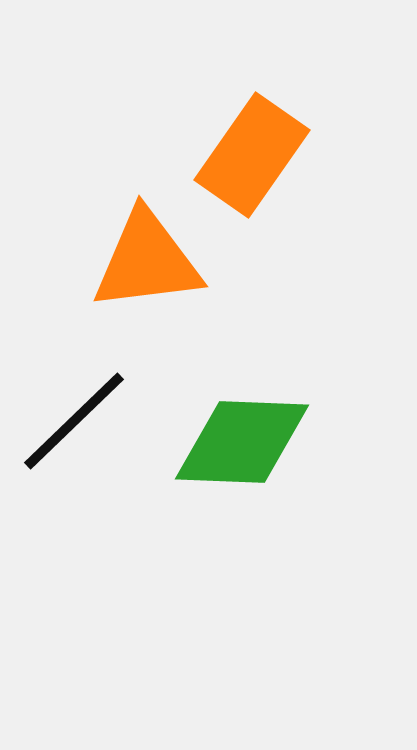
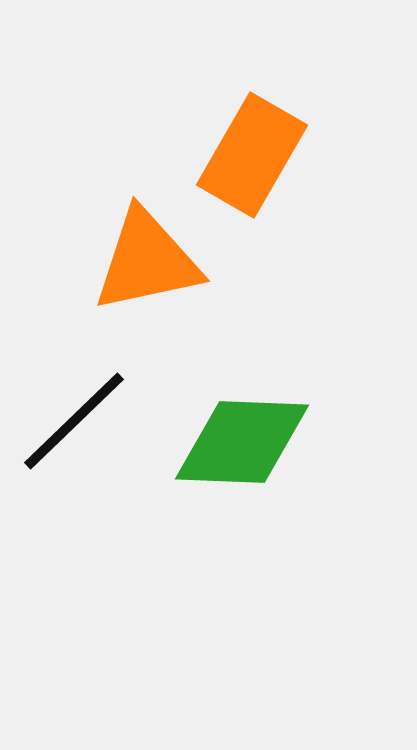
orange rectangle: rotated 5 degrees counterclockwise
orange triangle: rotated 5 degrees counterclockwise
